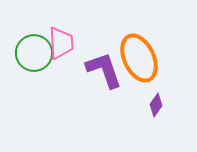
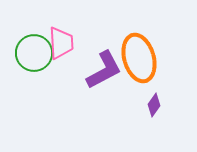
orange ellipse: rotated 9 degrees clockwise
purple L-shape: rotated 81 degrees clockwise
purple diamond: moved 2 px left
